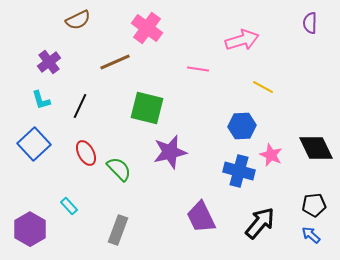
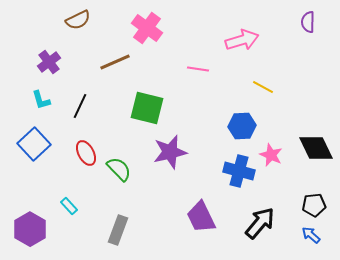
purple semicircle: moved 2 px left, 1 px up
